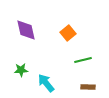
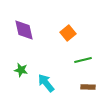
purple diamond: moved 2 px left
green star: rotated 16 degrees clockwise
